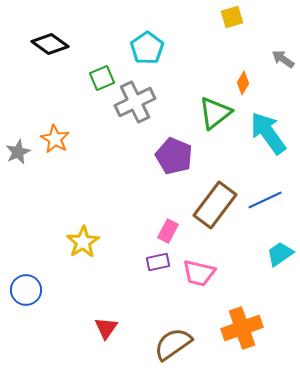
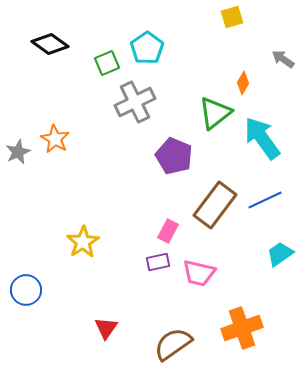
green square: moved 5 px right, 15 px up
cyan arrow: moved 6 px left, 5 px down
